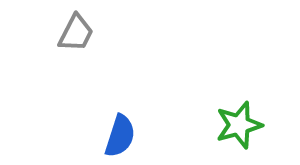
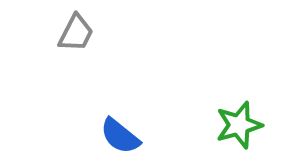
blue semicircle: rotated 111 degrees clockwise
